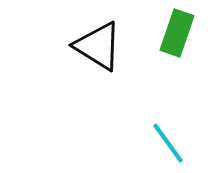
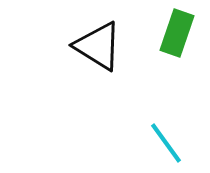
cyan line: moved 2 px left
